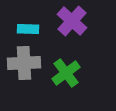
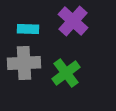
purple cross: moved 1 px right
